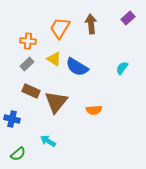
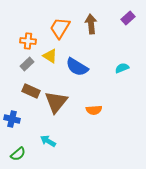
yellow triangle: moved 4 px left, 3 px up
cyan semicircle: rotated 32 degrees clockwise
